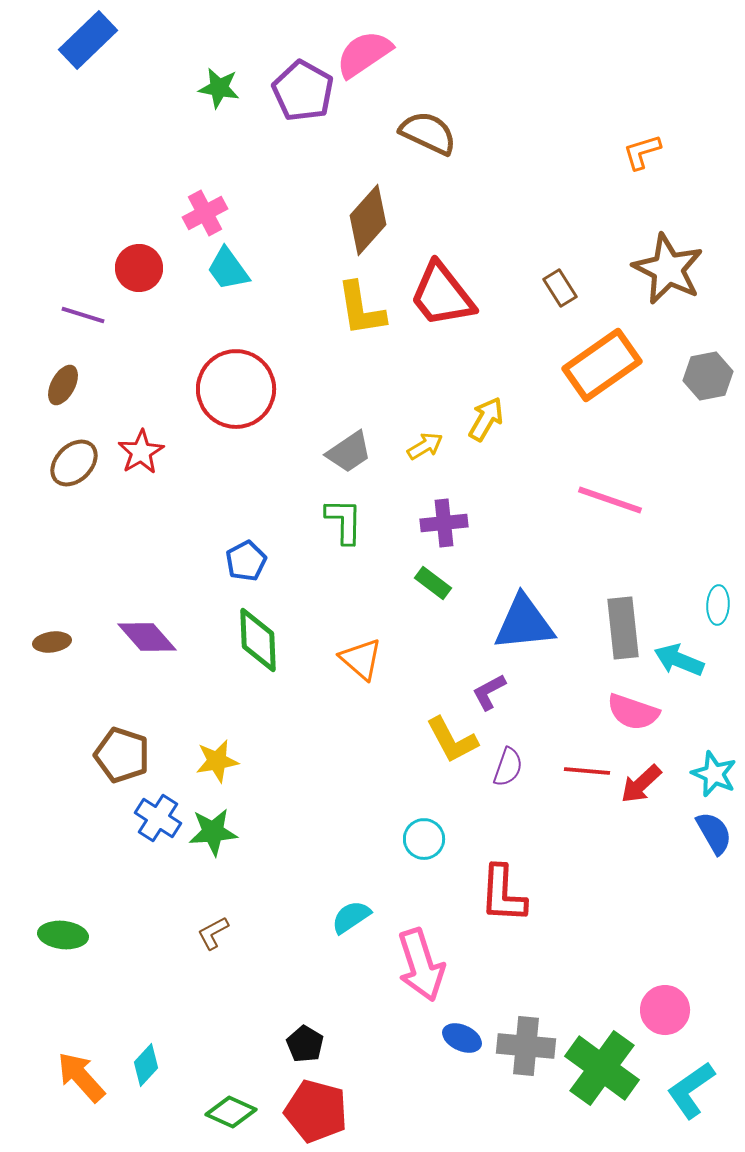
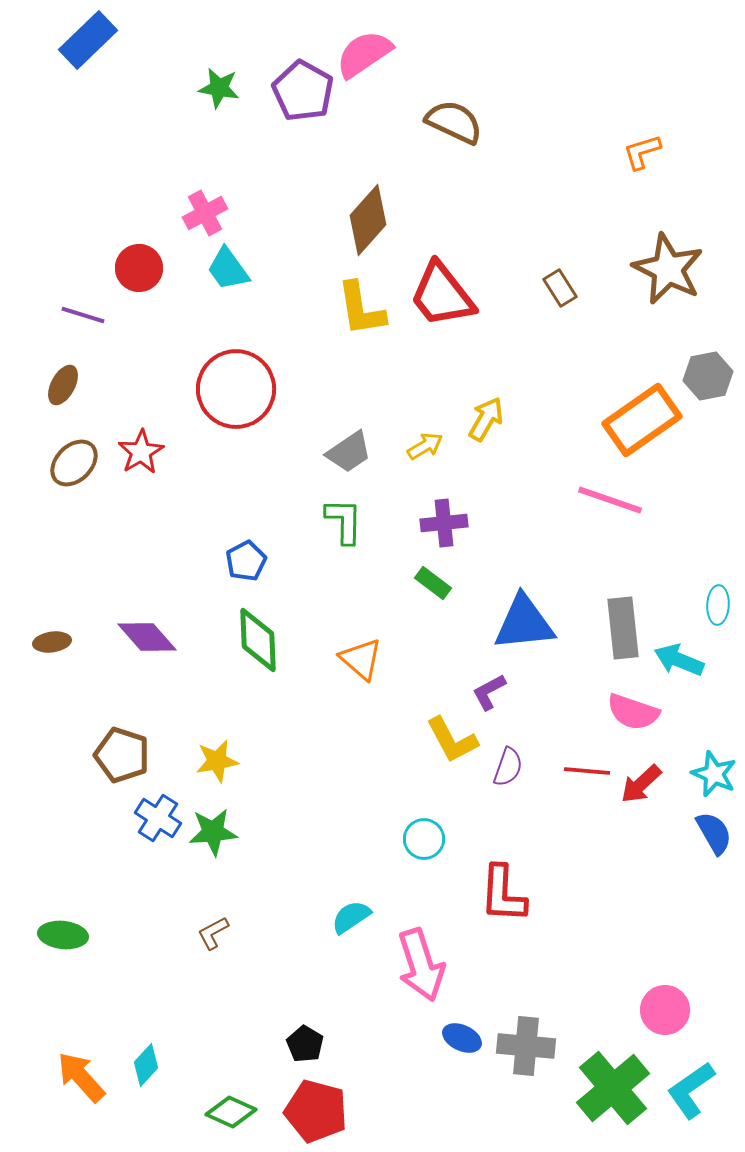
brown semicircle at (428, 133): moved 26 px right, 11 px up
orange rectangle at (602, 365): moved 40 px right, 55 px down
green cross at (602, 1068): moved 11 px right, 20 px down; rotated 14 degrees clockwise
